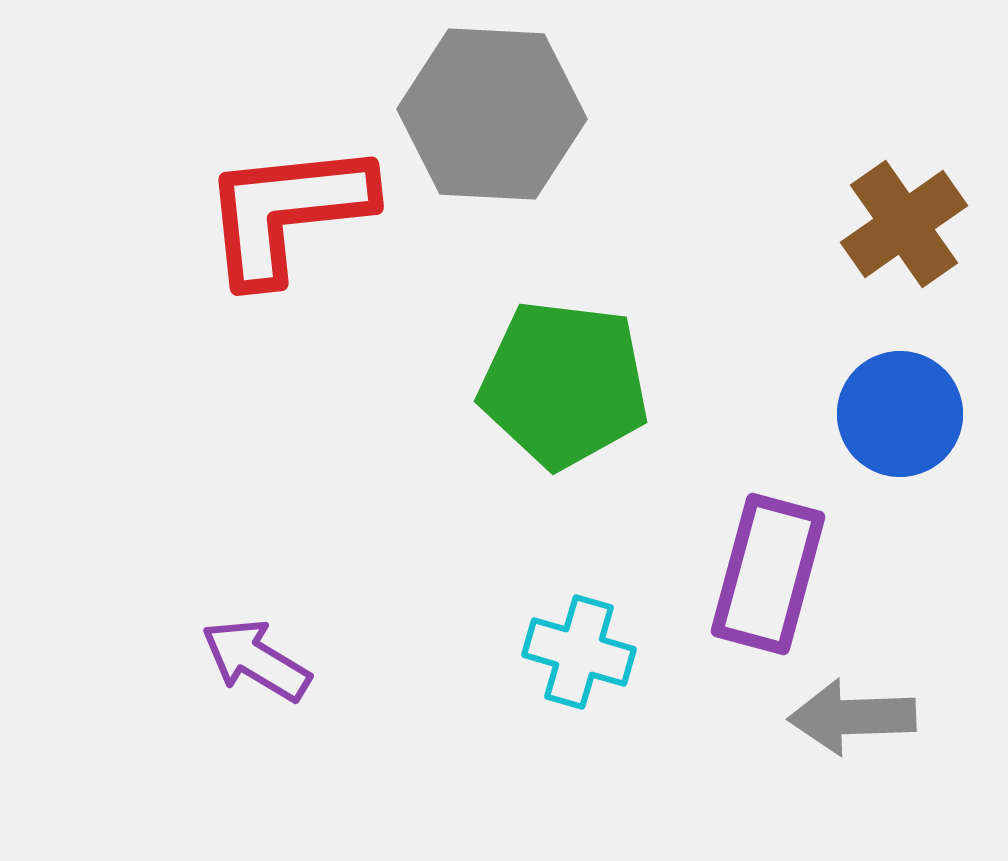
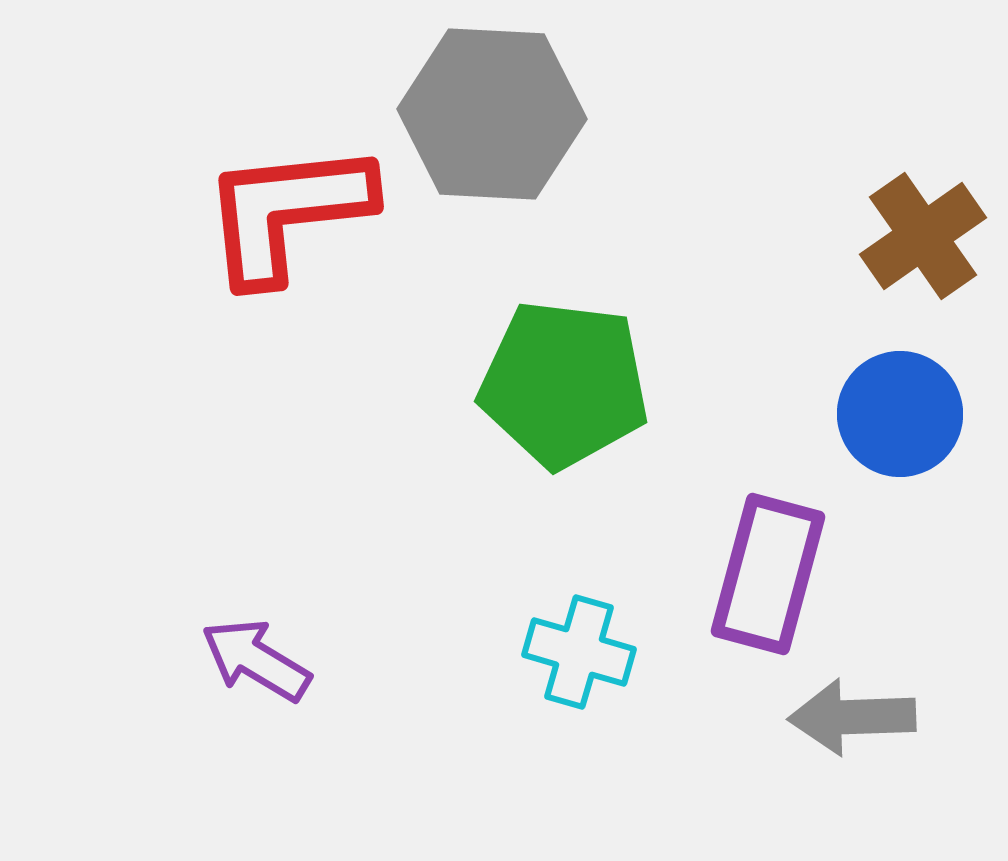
brown cross: moved 19 px right, 12 px down
